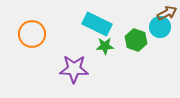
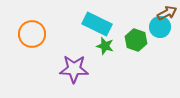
green star: rotated 18 degrees clockwise
